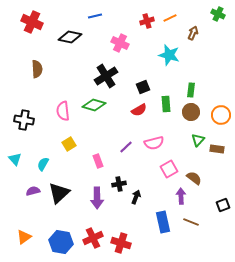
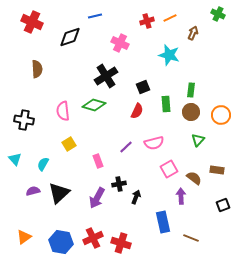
black diamond at (70, 37): rotated 30 degrees counterclockwise
red semicircle at (139, 110): moved 2 px left, 1 px down; rotated 35 degrees counterclockwise
brown rectangle at (217, 149): moved 21 px down
purple arrow at (97, 198): rotated 30 degrees clockwise
brown line at (191, 222): moved 16 px down
